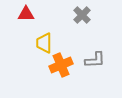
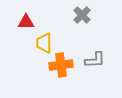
red triangle: moved 8 px down
orange cross: rotated 15 degrees clockwise
